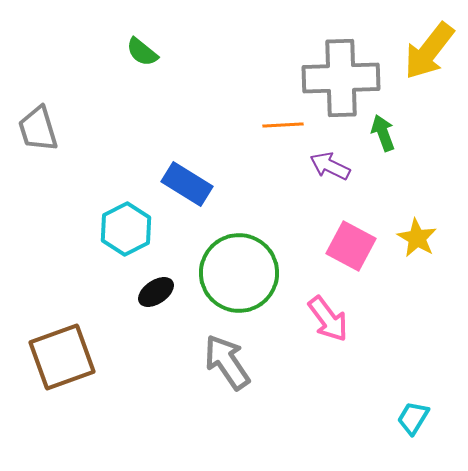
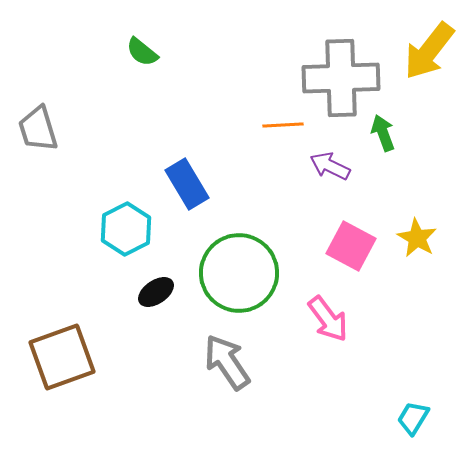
blue rectangle: rotated 27 degrees clockwise
